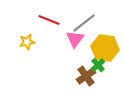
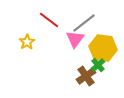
red line: rotated 15 degrees clockwise
yellow star: rotated 21 degrees counterclockwise
yellow hexagon: moved 2 px left
